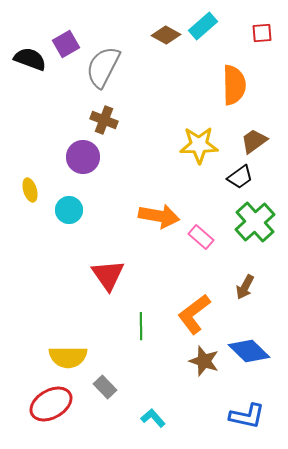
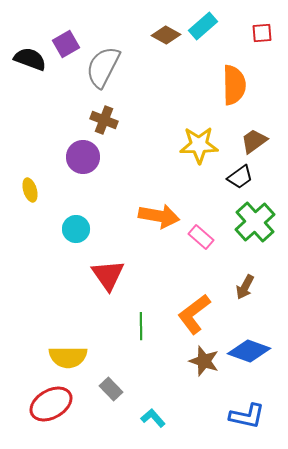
cyan circle: moved 7 px right, 19 px down
blue diamond: rotated 24 degrees counterclockwise
gray rectangle: moved 6 px right, 2 px down
